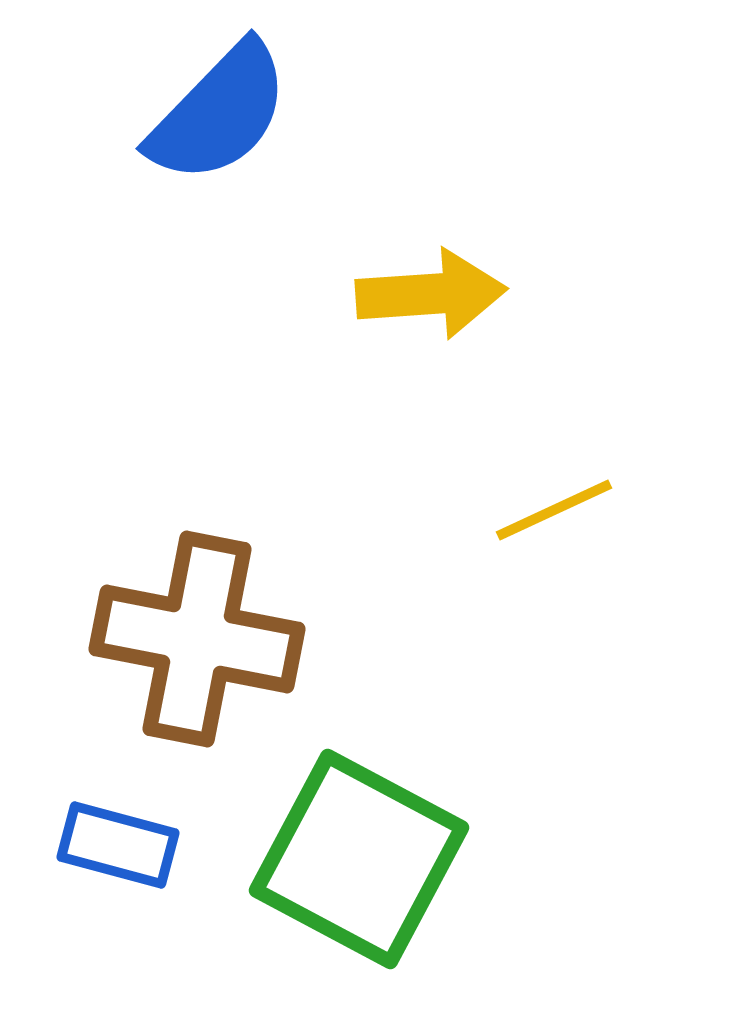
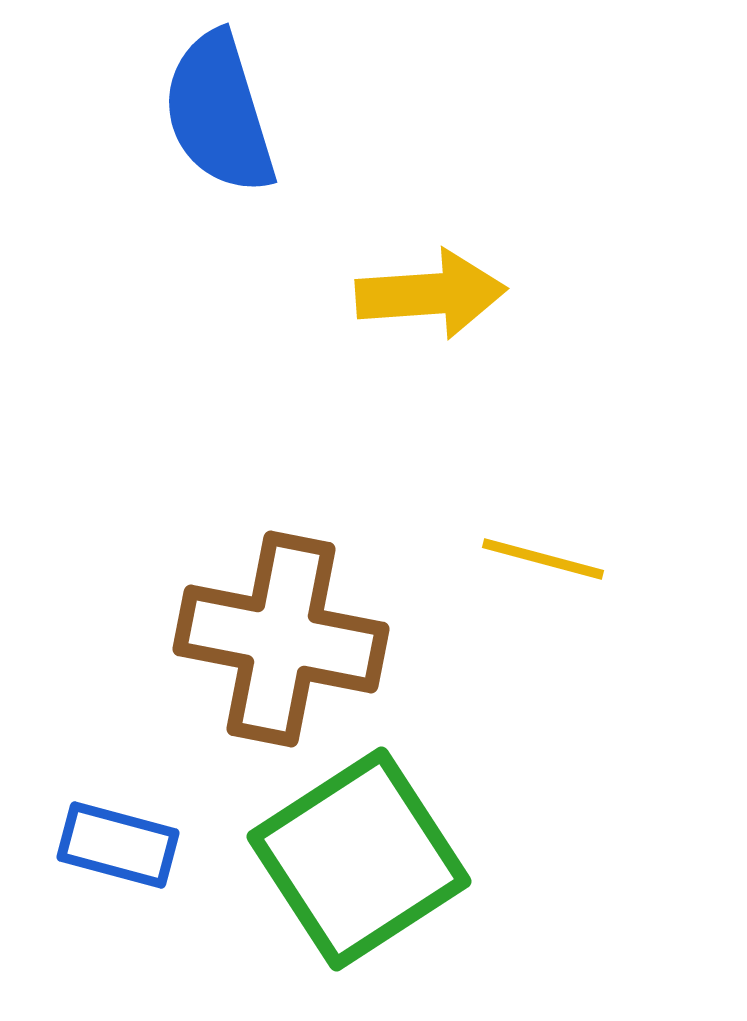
blue semicircle: rotated 119 degrees clockwise
yellow line: moved 11 px left, 49 px down; rotated 40 degrees clockwise
brown cross: moved 84 px right
green square: rotated 29 degrees clockwise
